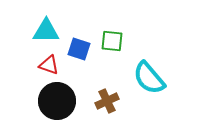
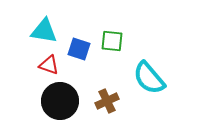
cyan triangle: moved 2 px left; rotated 8 degrees clockwise
black circle: moved 3 px right
